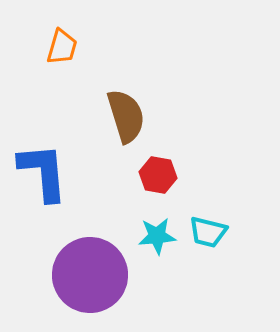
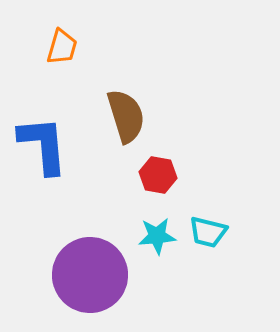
blue L-shape: moved 27 px up
